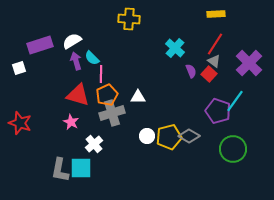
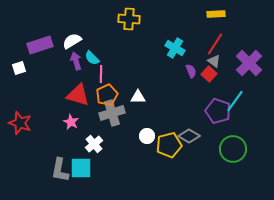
cyan cross: rotated 12 degrees counterclockwise
yellow pentagon: moved 8 px down
